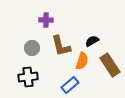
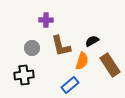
black cross: moved 4 px left, 2 px up
